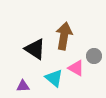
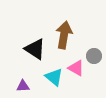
brown arrow: moved 1 px up
cyan triangle: moved 1 px up
